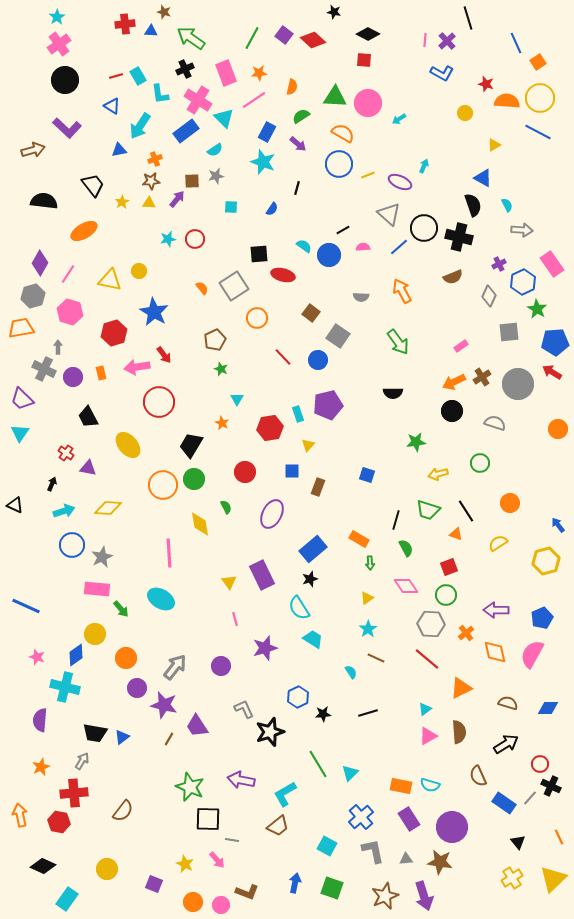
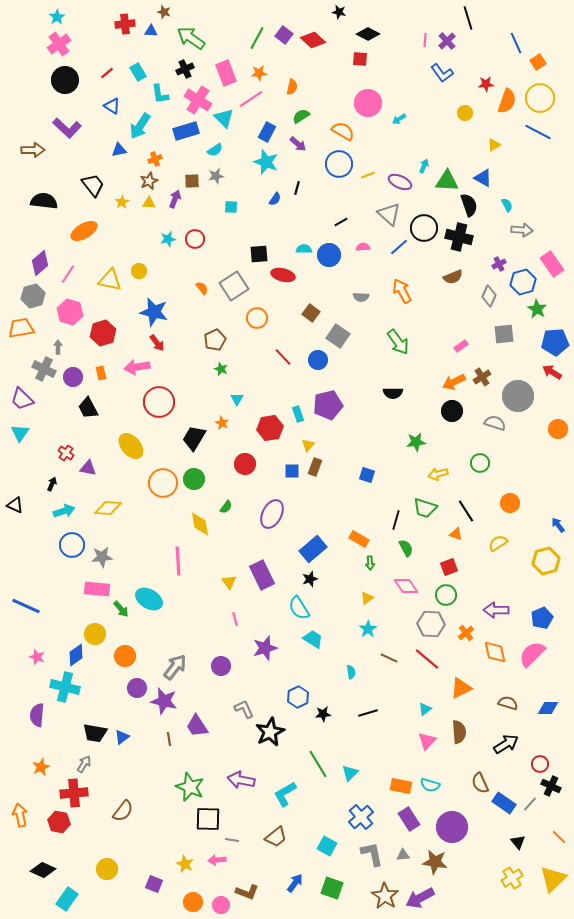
black star at (334, 12): moved 5 px right
green line at (252, 38): moved 5 px right
red square at (364, 60): moved 4 px left, 1 px up
blue L-shape at (442, 73): rotated 25 degrees clockwise
red line at (116, 76): moved 9 px left, 3 px up; rotated 24 degrees counterclockwise
cyan rectangle at (138, 76): moved 4 px up
red star at (486, 84): rotated 21 degrees counterclockwise
green triangle at (335, 97): moved 112 px right, 84 px down
pink line at (254, 100): moved 3 px left, 1 px up
orange semicircle at (507, 101): rotated 105 degrees clockwise
blue rectangle at (186, 131): rotated 20 degrees clockwise
orange semicircle at (343, 133): moved 2 px up
brown arrow at (33, 150): rotated 15 degrees clockwise
cyan star at (263, 162): moved 3 px right
brown star at (151, 181): moved 2 px left; rotated 18 degrees counterclockwise
purple arrow at (177, 199): moved 2 px left; rotated 18 degrees counterclockwise
black semicircle at (473, 205): moved 4 px left
blue semicircle at (272, 209): moved 3 px right, 10 px up
black line at (343, 230): moved 2 px left, 8 px up
cyan semicircle at (304, 246): moved 3 px down; rotated 35 degrees counterclockwise
purple diamond at (40, 263): rotated 20 degrees clockwise
blue hexagon at (523, 282): rotated 10 degrees clockwise
blue star at (154, 312): rotated 16 degrees counterclockwise
gray square at (509, 332): moved 5 px left, 2 px down
red hexagon at (114, 333): moved 11 px left
red arrow at (164, 355): moved 7 px left, 12 px up
gray circle at (518, 384): moved 12 px down
black trapezoid at (88, 417): moved 9 px up
yellow ellipse at (128, 445): moved 3 px right, 1 px down
black trapezoid at (191, 445): moved 3 px right, 7 px up
red circle at (245, 472): moved 8 px up
orange circle at (163, 485): moved 2 px up
brown rectangle at (318, 487): moved 3 px left, 20 px up
green semicircle at (226, 507): rotated 64 degrees clockwise
green trapezoid at (428, 510): moved 3 px left, 2 px up
pink line at (169, 553): moved 9 px right, 8 px down
gray star at (102, 557): rotated 20 degrees clockwise
cyan ellipse at (161, 599): moved 12 px left
pink semicircle at (532, 654): rotated 16 degrees clockwise
orange circle at (126, 658): moved 1 px left, 2 px up
brown line at (376, 658): moved 13 px right
cyan semicircle at (351, 672): rotated 24 degrees clockwise
purple star at (164, 705): moved 4 px up
purple semicircle at (40, 720): moved 3 px left, 5 px up
black star at (270, 732): rotated 8 degrees counterclockwise
pink triangle at (428, 736): moved 1 px left, 5 px down; rotated 18 degrees counterclockwise
brown line at (169, 739): rotated 40 degrees counterclockwise
gray arrow at (82, 761): moved 2 px right, 3 px down
brown semicircle at (478, 776): moved 2 px right, 7 px down
gray line at (530, 798): moved 6 px down
brown trapezoid at (278, 826): moved 2 px left, 11 px down
orange line at (559, 837): rotated 21 degrees counterclockwise
gray L-shape at (373, 851): moved 1 px left, 3 px down
gray triangle at (406, 859): moved 3 px left, 4 px up
pink arrow at (217, 860): rotated 126 degrees clockwise
brown star at (440, 862): moved 5 px left
black diamond at (43, 866): moved 4 px down
blue arrow at (295, 883): rotated 24 degrees clockwise
brown star at (385, 896): rotated 16 degrees counterclockwise
purple arrow at (424, 896): moved 4 px left, 2 px down; rotated 80 degrees clockwise
